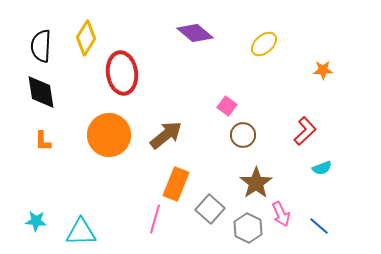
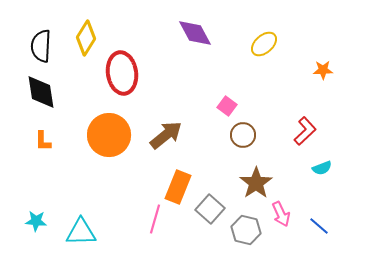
purple diamond: rotated 21 degrees clockwise
orange rectangle: moved 2 px right, 3 px down
gray hexagon: moved 2 px left, 2 px down; rotated 12 degrees counterclockwise
